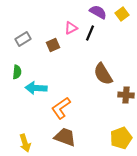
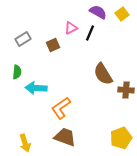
brown cross: moved 5 px up
